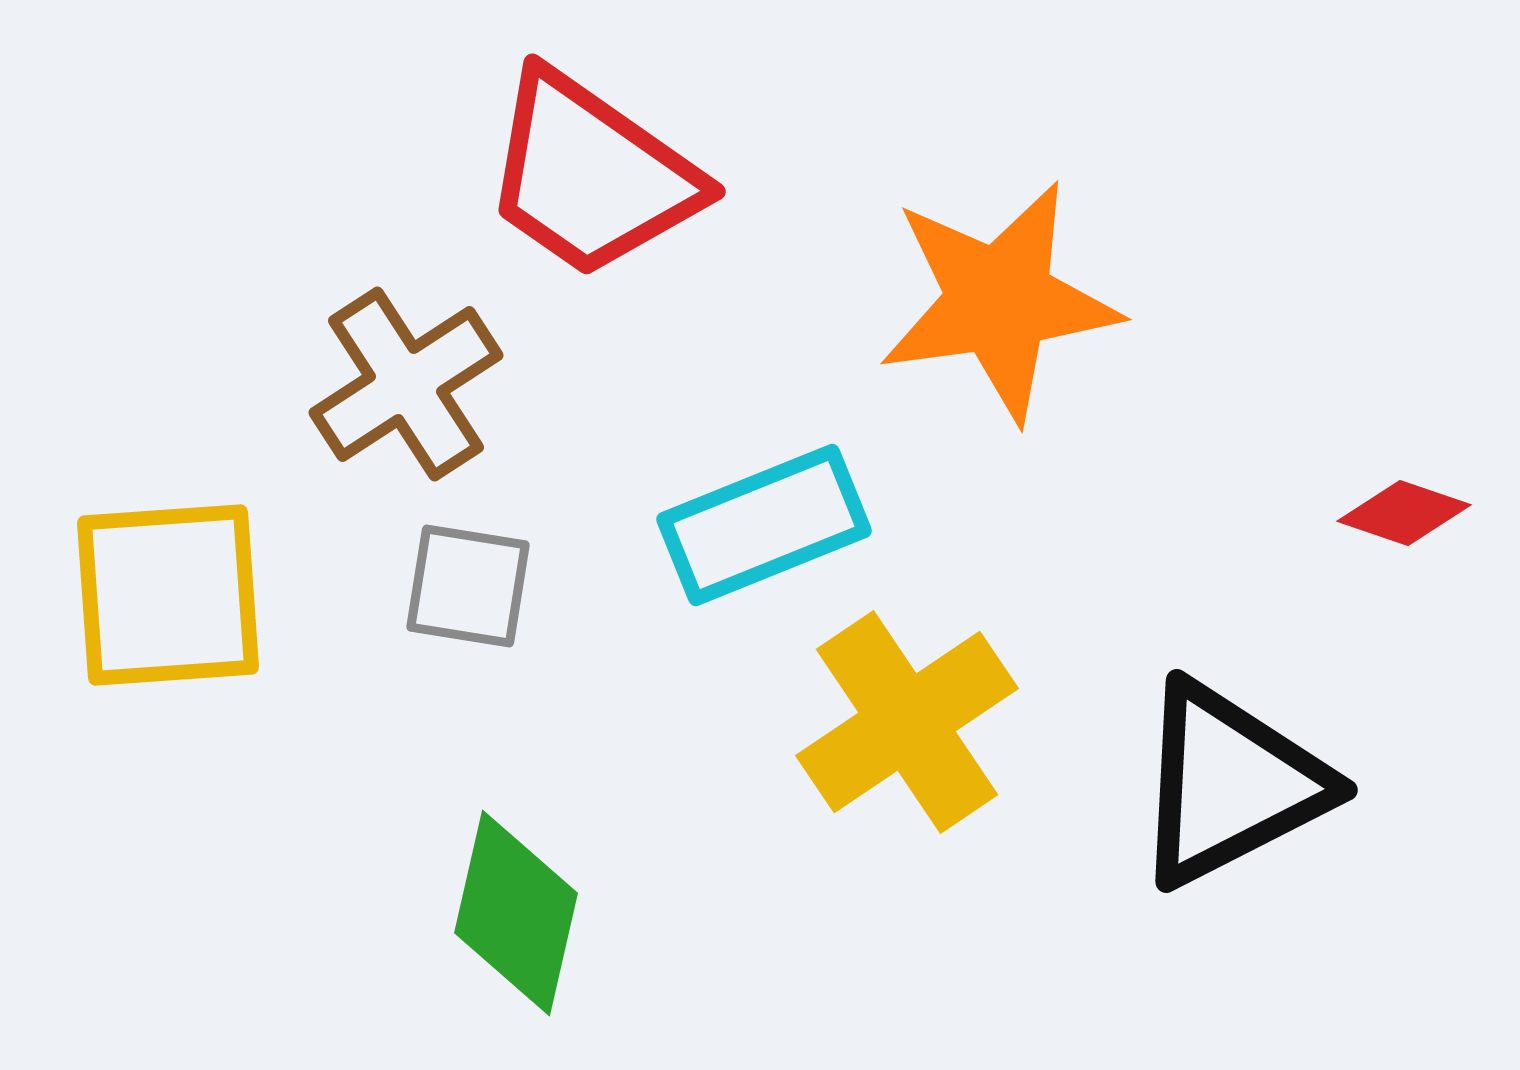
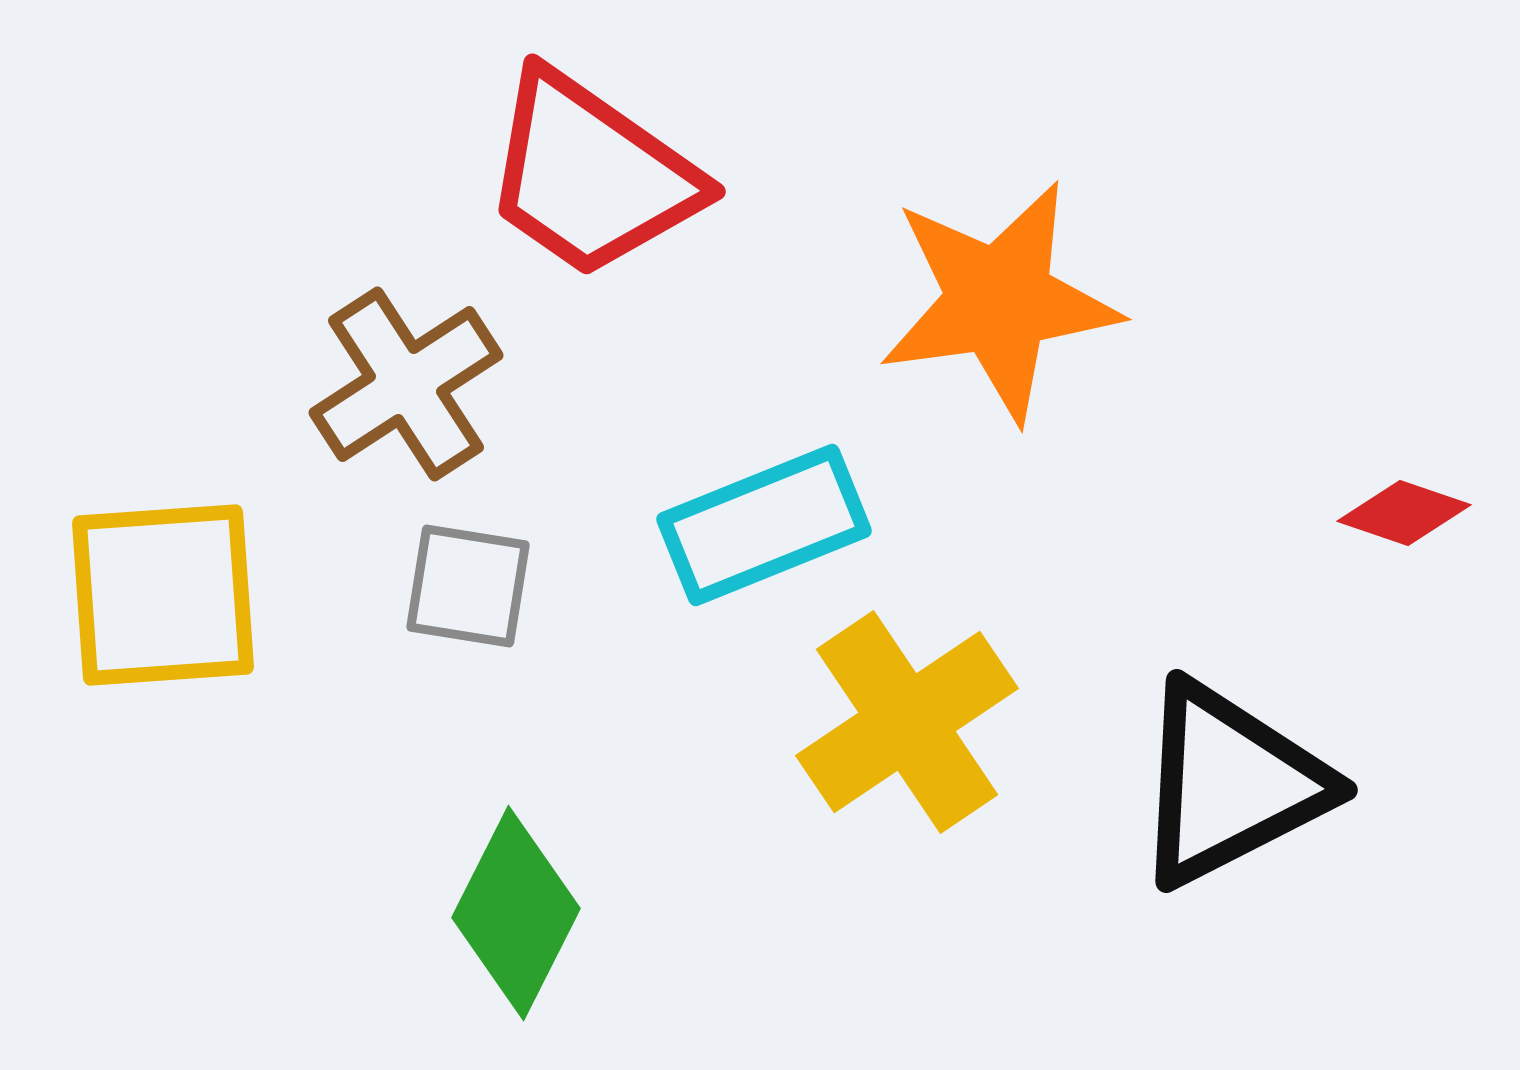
yellow square: moved 5 px left
green diamond: rotated 14 degrees clockwise
